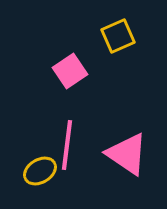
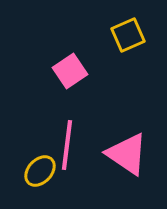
yellow square: moved 10 px right, 1 px up
yellow ellipse: rotated 16 degrees counterclockwise
